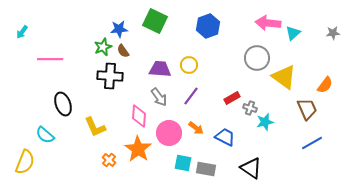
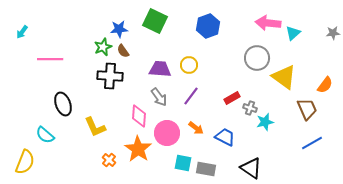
pink circle: moved 2 px left
